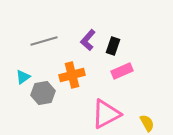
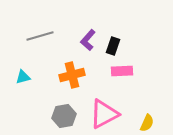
gray line: moved 4 px left, 5 px up
pink rectangle: rotated 20 degrees clockwise
cyan triangle: rotated 21 degrees clockwise
gray hexagon: moved 21 px right, 23 px down
pink triangle: moved 2 px left
yellow semicircle: rotated 54 degrees clockwise
